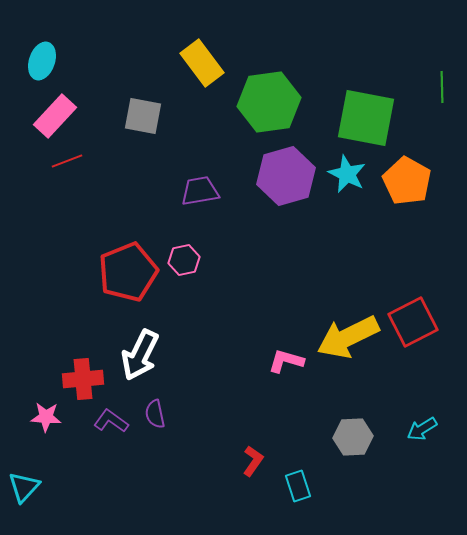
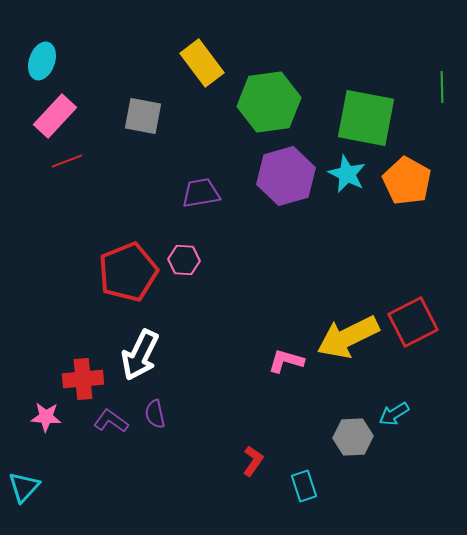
purple trapezoid: moved 1 px right, 2 px down
pink hexagon: rotated 16 degrees clockwise
cyan arrow: moved 28 px left, 15 px up
cyan rectangle: moved 6 px right
